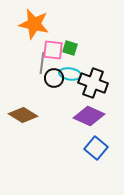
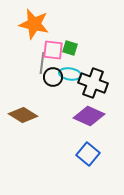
black circle: moved 1 px left, 1 px up
blue square: moved 8 px left, 6 px down
